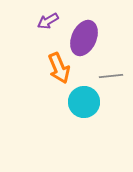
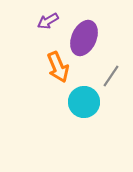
orange arrow: moved 1 px left, 1 px up
gray line: rotated 50 degrees counterclockwise
